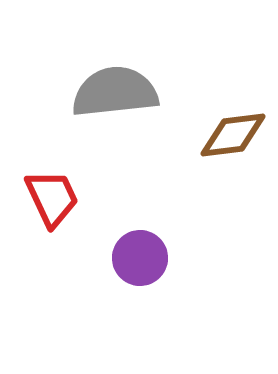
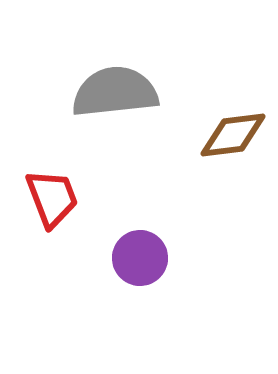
red trapezoid: rotated 4 degrees clockwise
